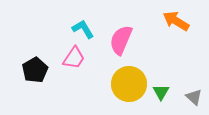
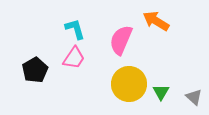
orange arrow: moved 20 px left
cyan L-shape: moved 8 px left; rotated 15 degrees clockwise
